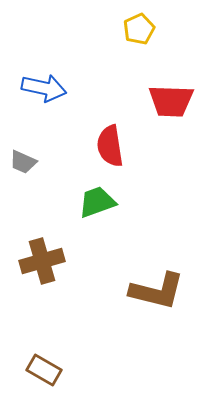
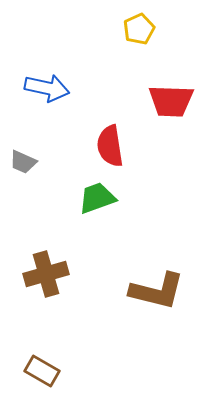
blue arrow: moved 3 px right
green trapezoid: moved 4 px up
brown cross: moved 4 px right, 13 px down
brown rectangle: moved 2 px left, 1 px down
